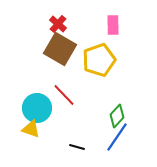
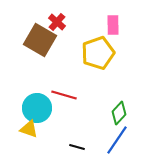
red cross: moved 1 px left, 2 px up
brown square: moved 20 px left, 9 px up
yellow pentagon: moved 1 px left, 7 px up
red line: rotated 30 degrees counterclockwise
green diamond: moved 2 px right, 3 px up
yellow triangle: moved 2 px left
blue line: moved 3 px down
